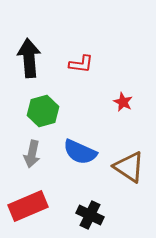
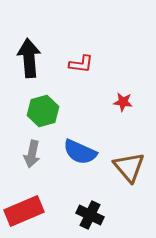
red star: rotated 18 degrees counterclockwise
brown triangle: rotated 16 degrees clockwise
red rectangle: moved 4 px left, 5 px down
